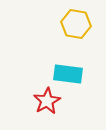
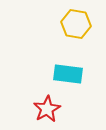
red star: moved 8 px down
